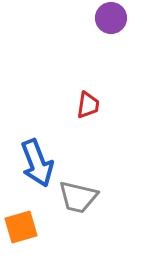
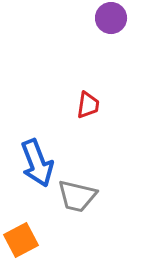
gray trapezoid: moved 1 px left, 1 px up
orange square: moved 13 px down; rotated 12 degrees counterclockwise
